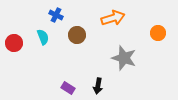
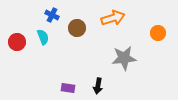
blue cross: moved 4 px left
brown circle: moved 7 px up
red circle: moved 3 px right, 1 px up
gray star: rotated 25 degrees counterclockwise
purple rectangle: rotated 24 degrees counterclockwise
